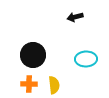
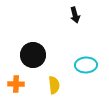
black arrow: moved 2 px up; rotated 91 degrees counterclockwise
cyan ellipse: moved 6 px down
orange cross: moved 13 px left
